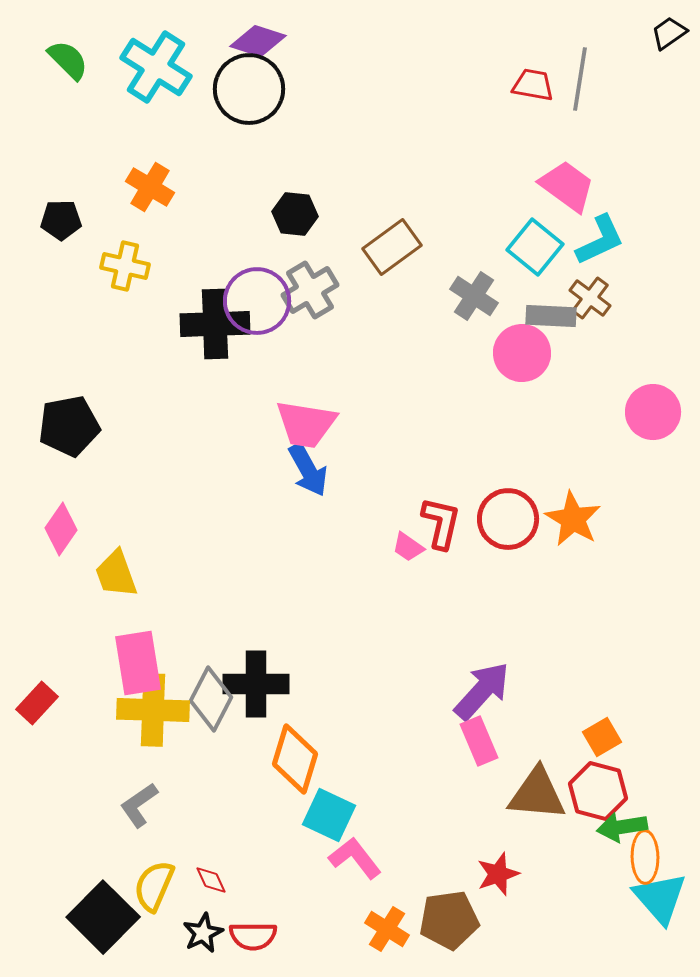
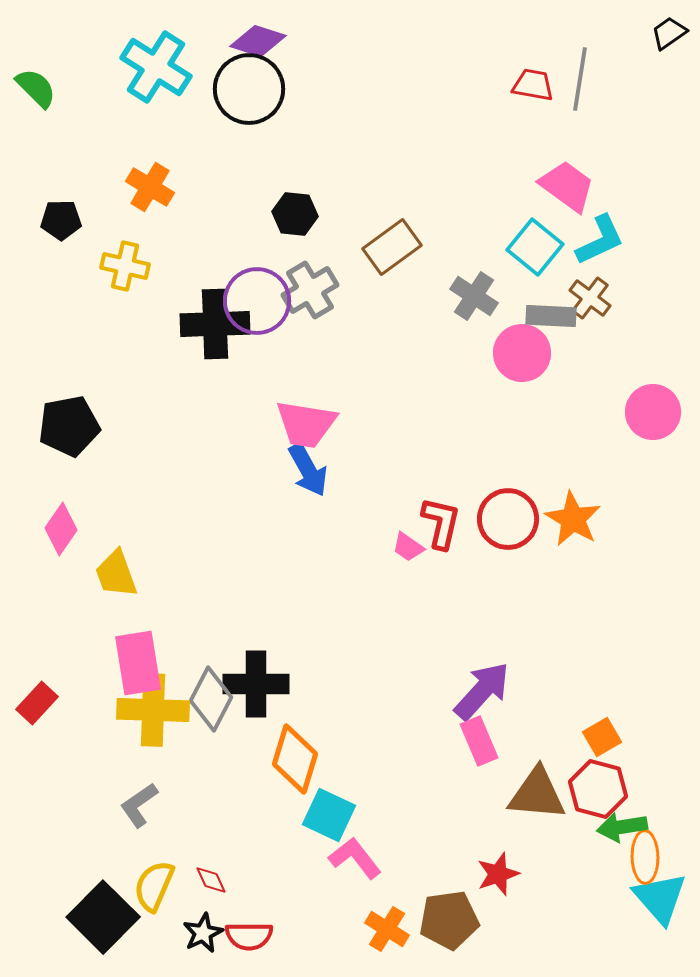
green semicircle at (68, 60): moved 32 px left, 28 px down
red hexagon at (598, 791): moved 2 px up
red semicircle at (253, 936): moved 4 px left
